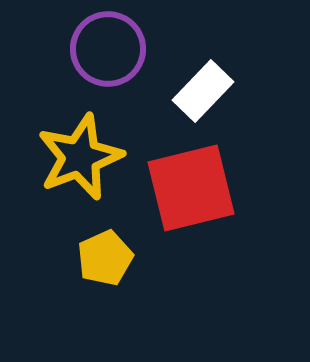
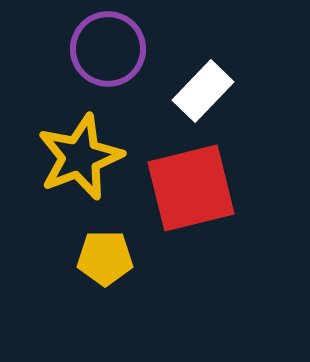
yellow pentagon: rotated 24 degrees clockwise
